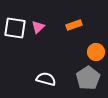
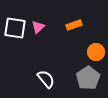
white semicircle: rotated 36 degrees clockwise
